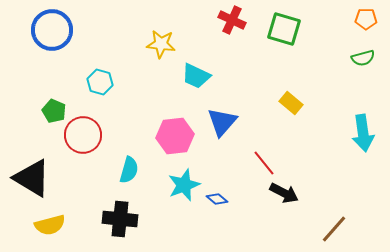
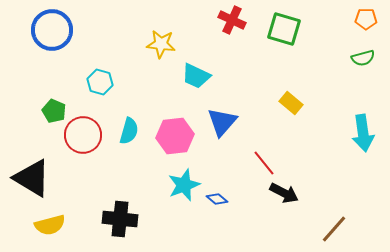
cyan semicircle: moved 39 px up
